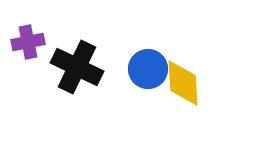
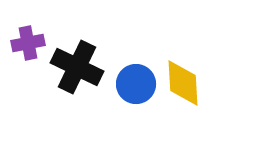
purple cross: moved 1 px down
blue circle: moved 12 px left, 15 px down
